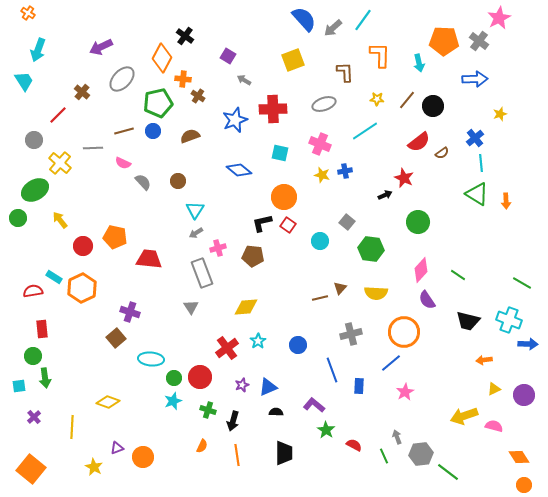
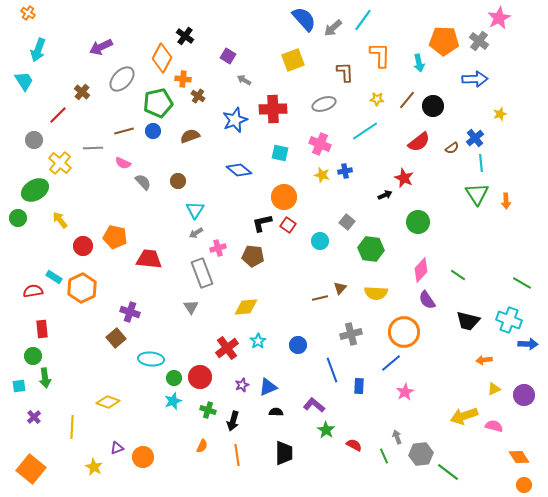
brown semicircle at (442, 153): moved 10 px right, 5 px up
green triangle at (477, 194): rotated 25 degrees clockwise
